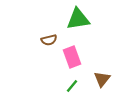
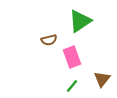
green triangle: moved 2 px right, 2 px down; rotated 25 degrees counterclockwise
